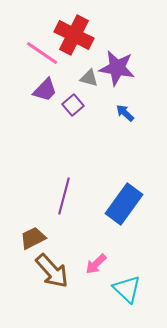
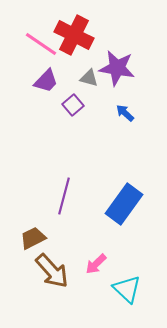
pink line: moved 1 px left, 9 px up
purple trapezoid: moved 1 px right, 9 px up
